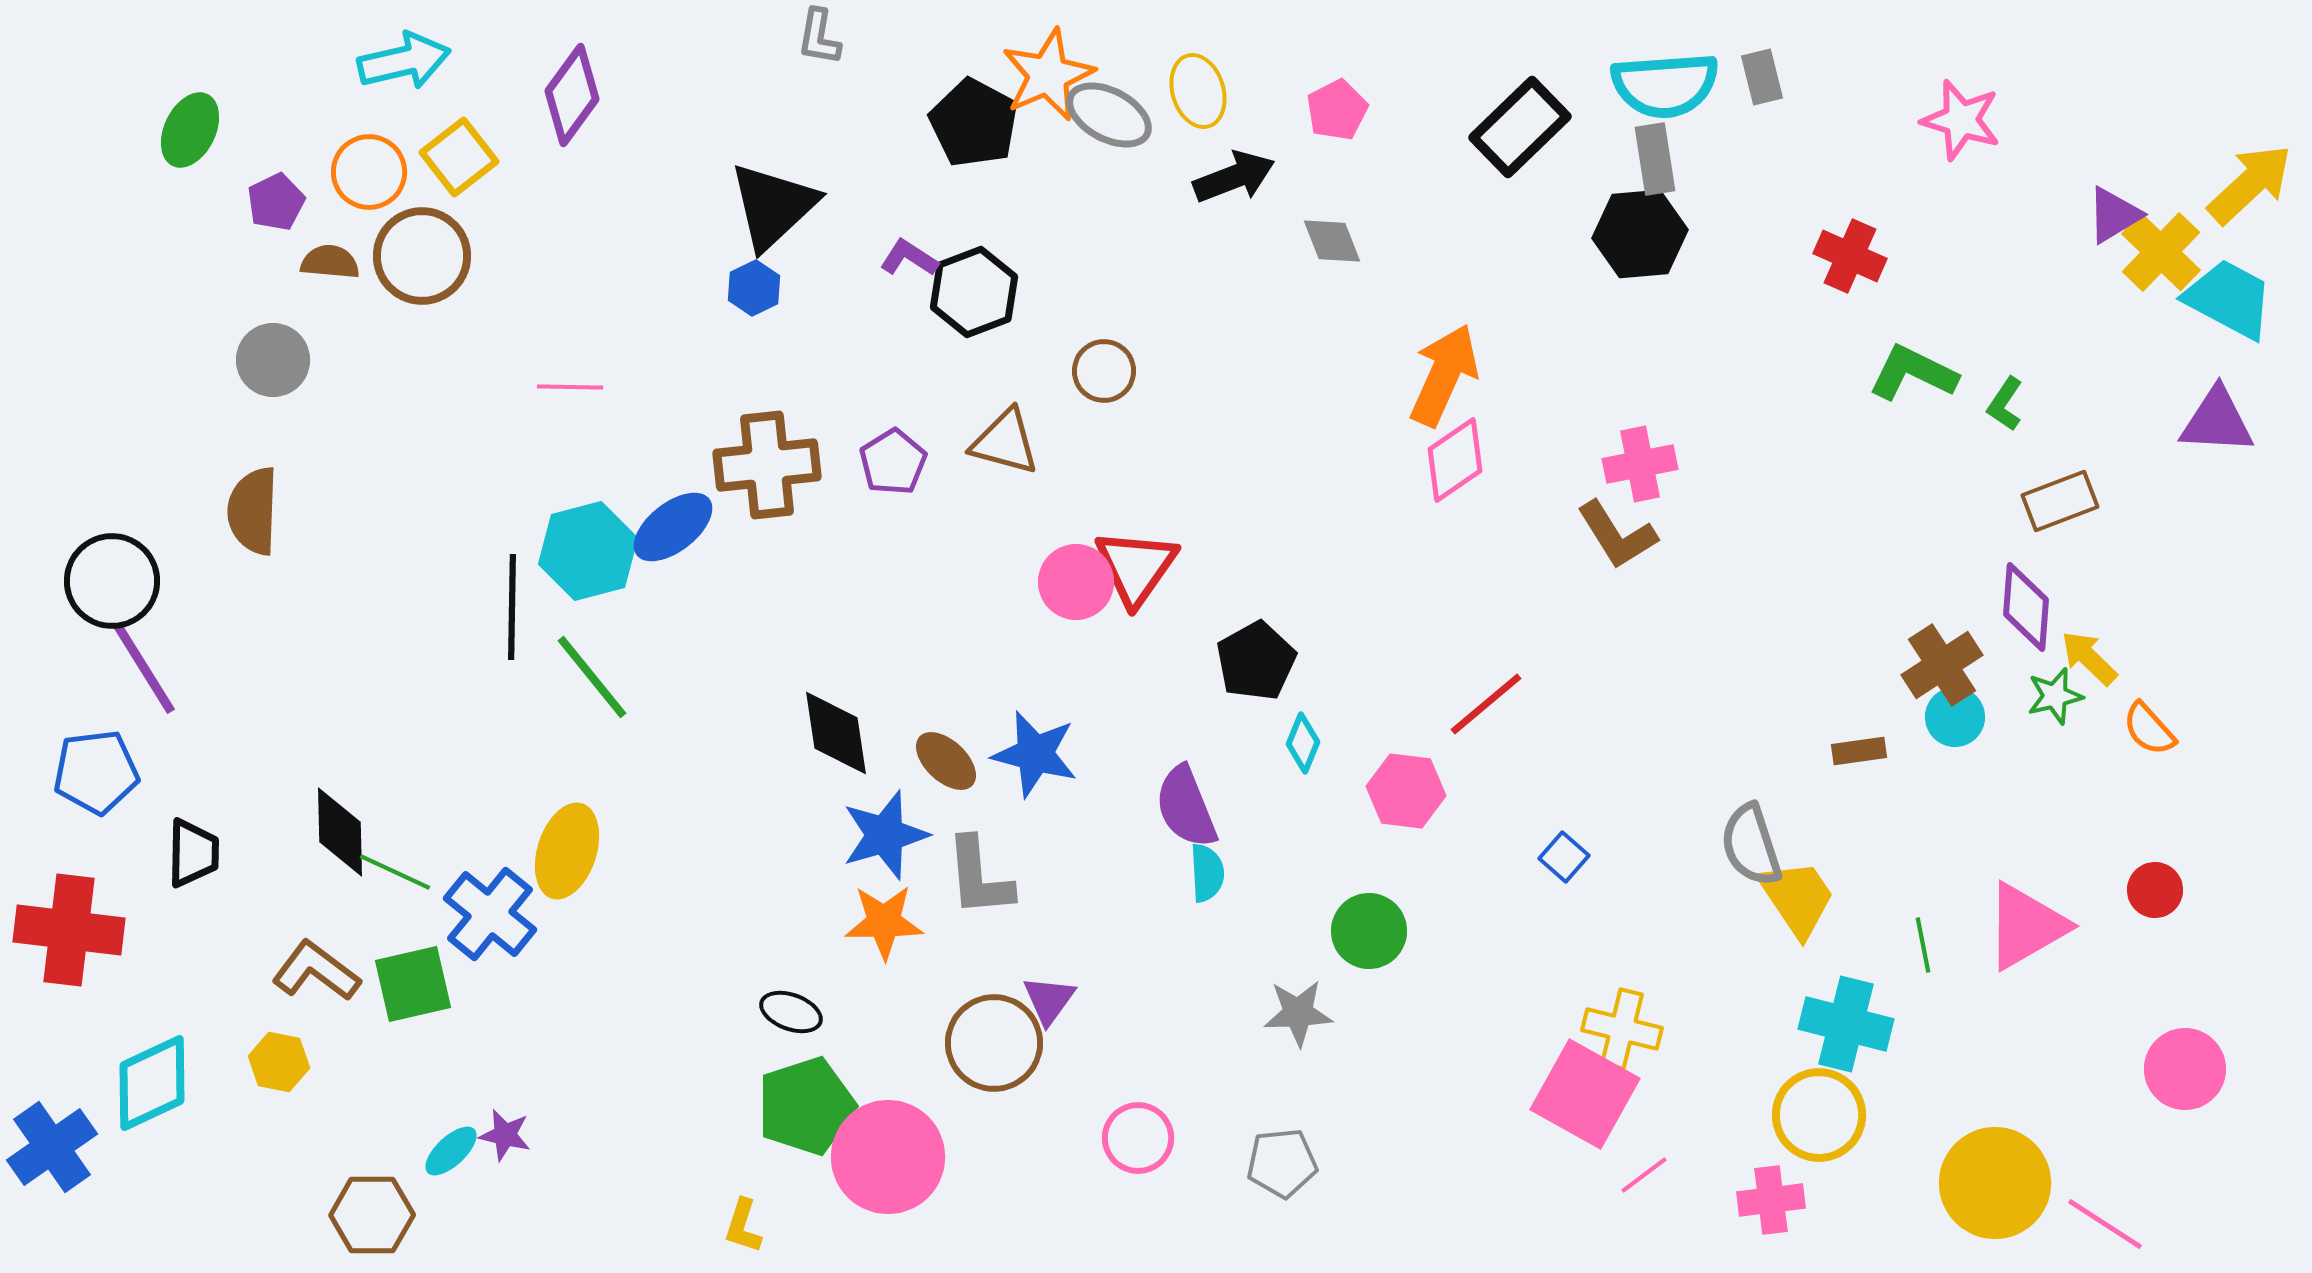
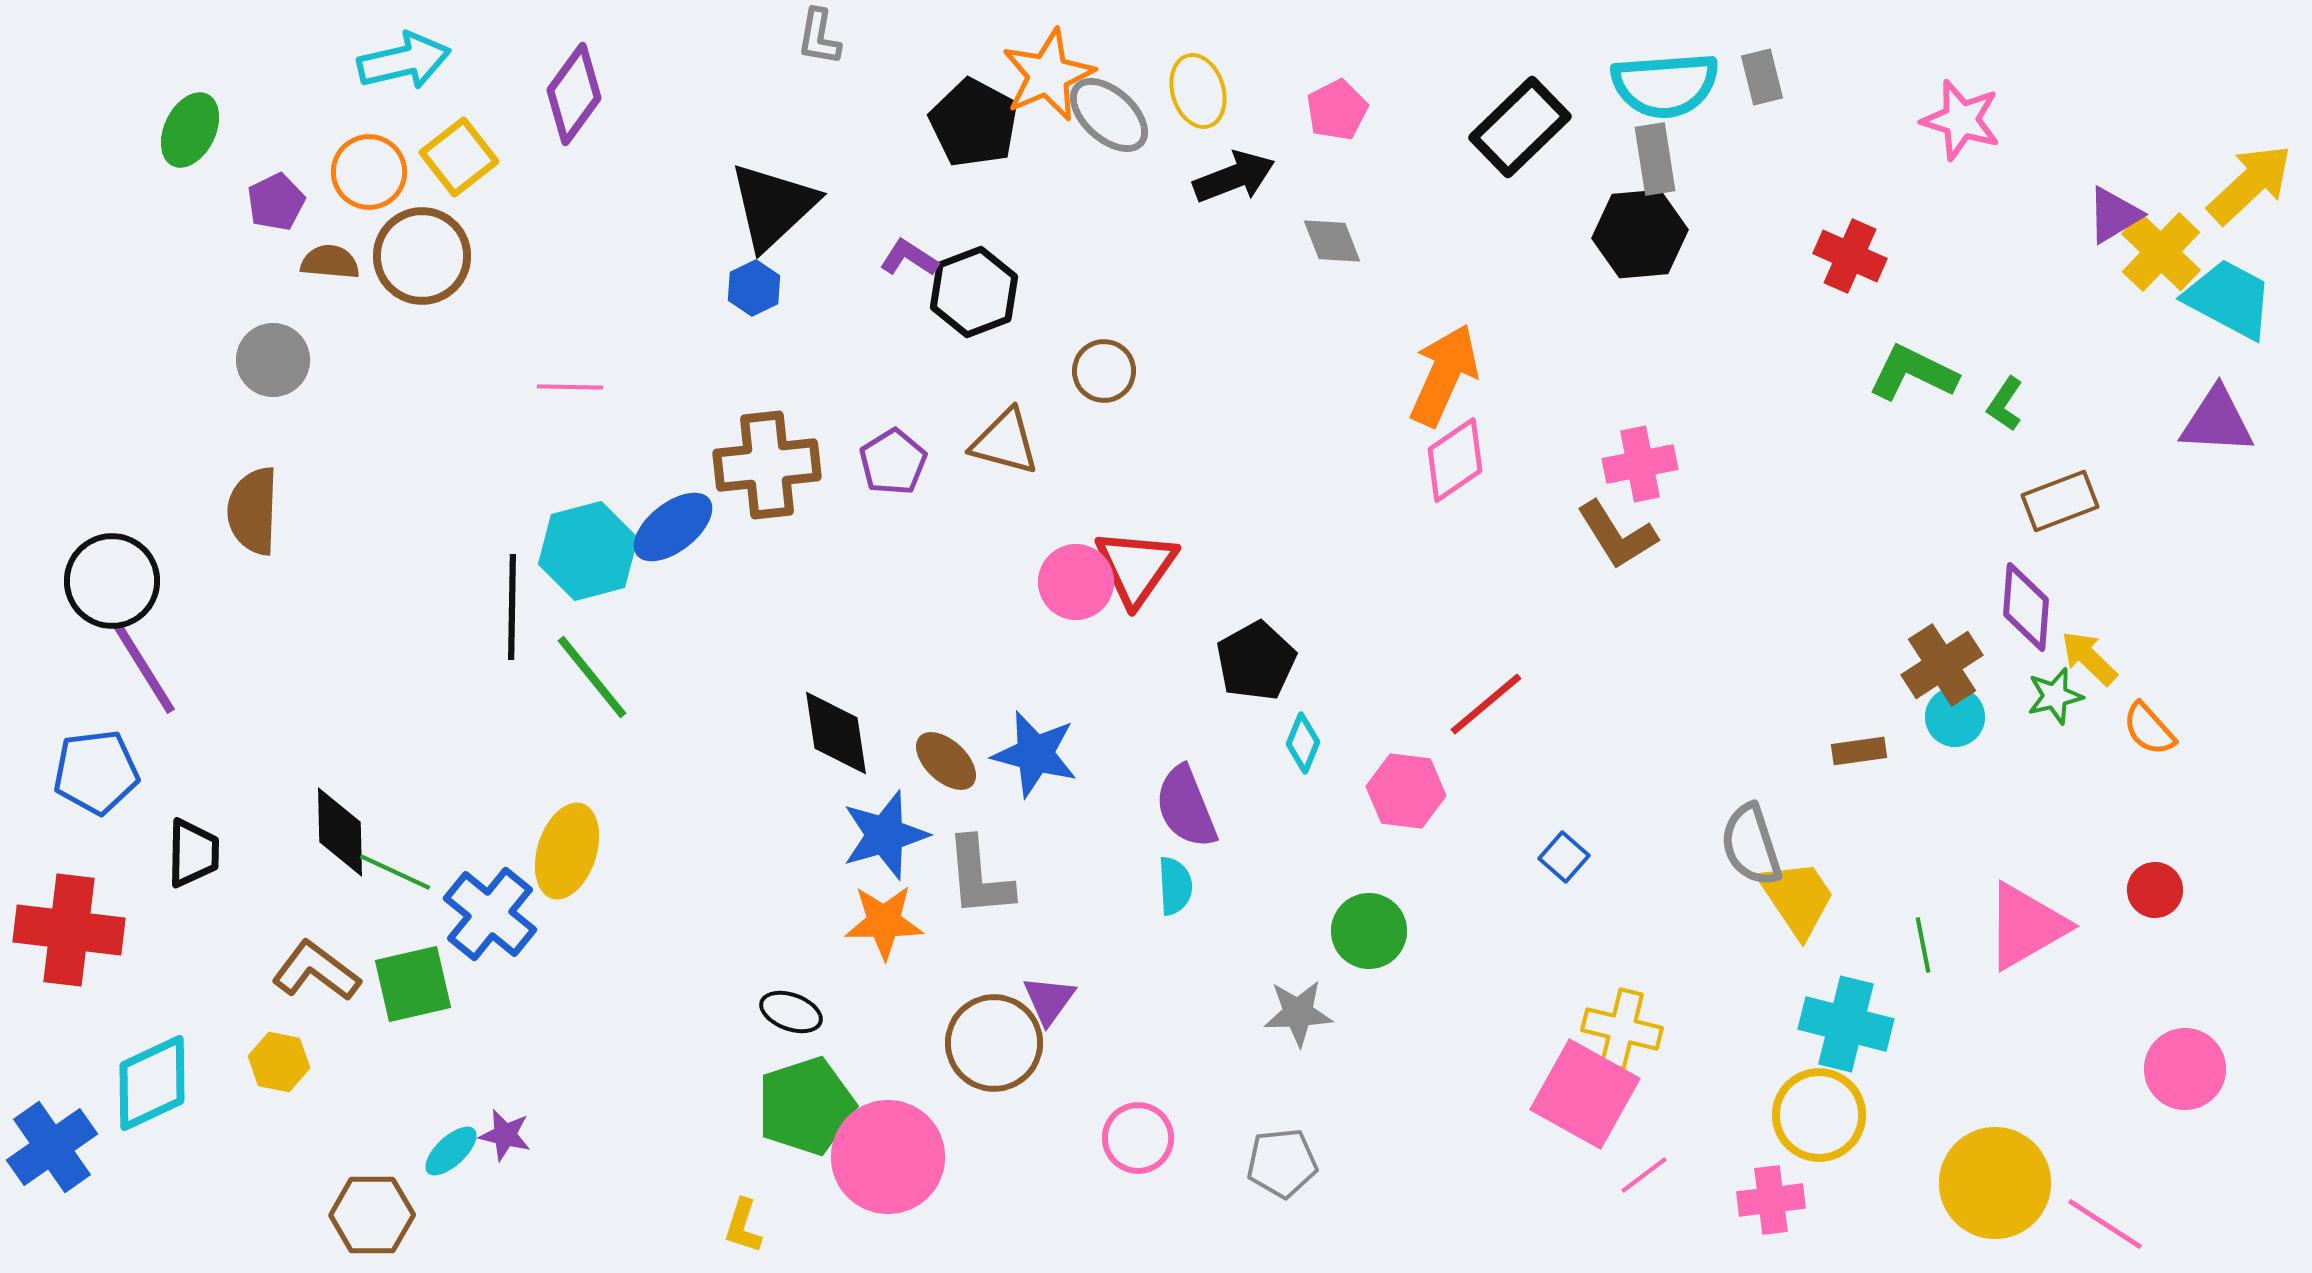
purple diamond at (572, 95): moved 2 px right, 1 px up
gray ellipse at (1109, 115): rotated 14 degrees clockwise
cyan semicircle at (1207, 873): moved 32 px left, 13 px down
